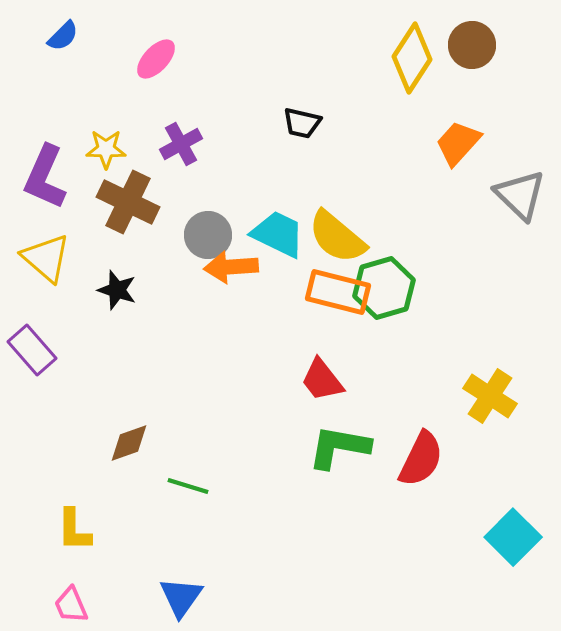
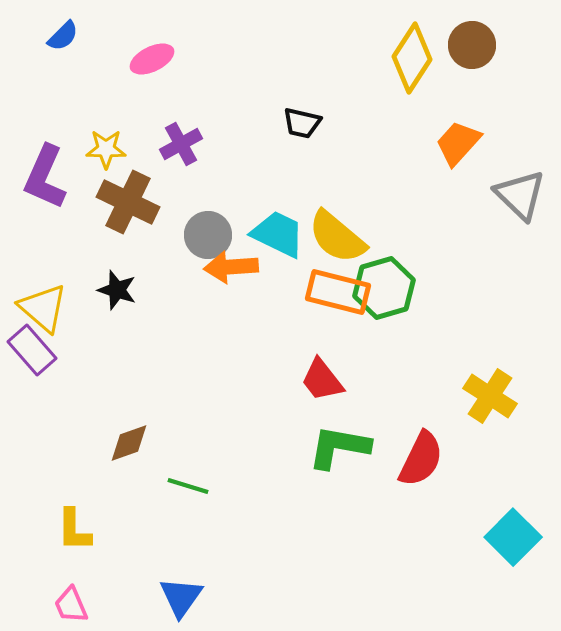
pink ellipse: moved 4 px left; rotated 21 degrees clockwise
yellow triangle: moved 3 px left, 50 px down
